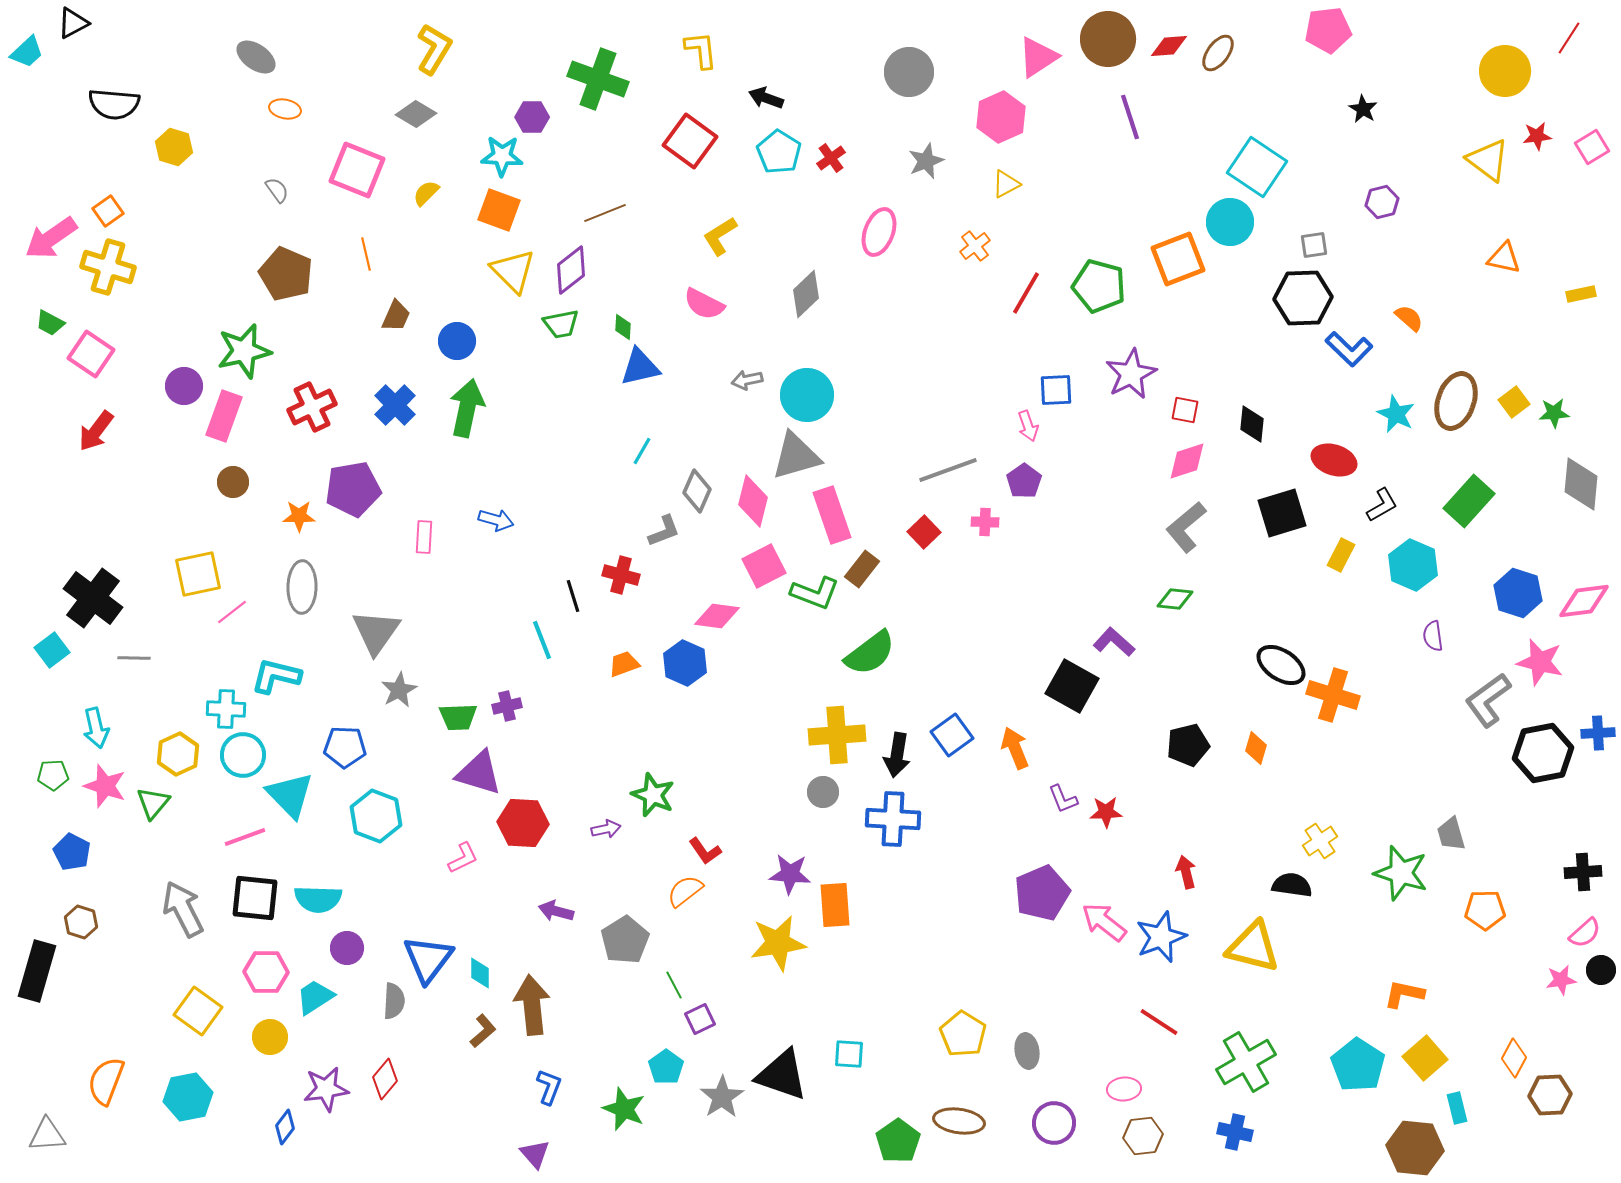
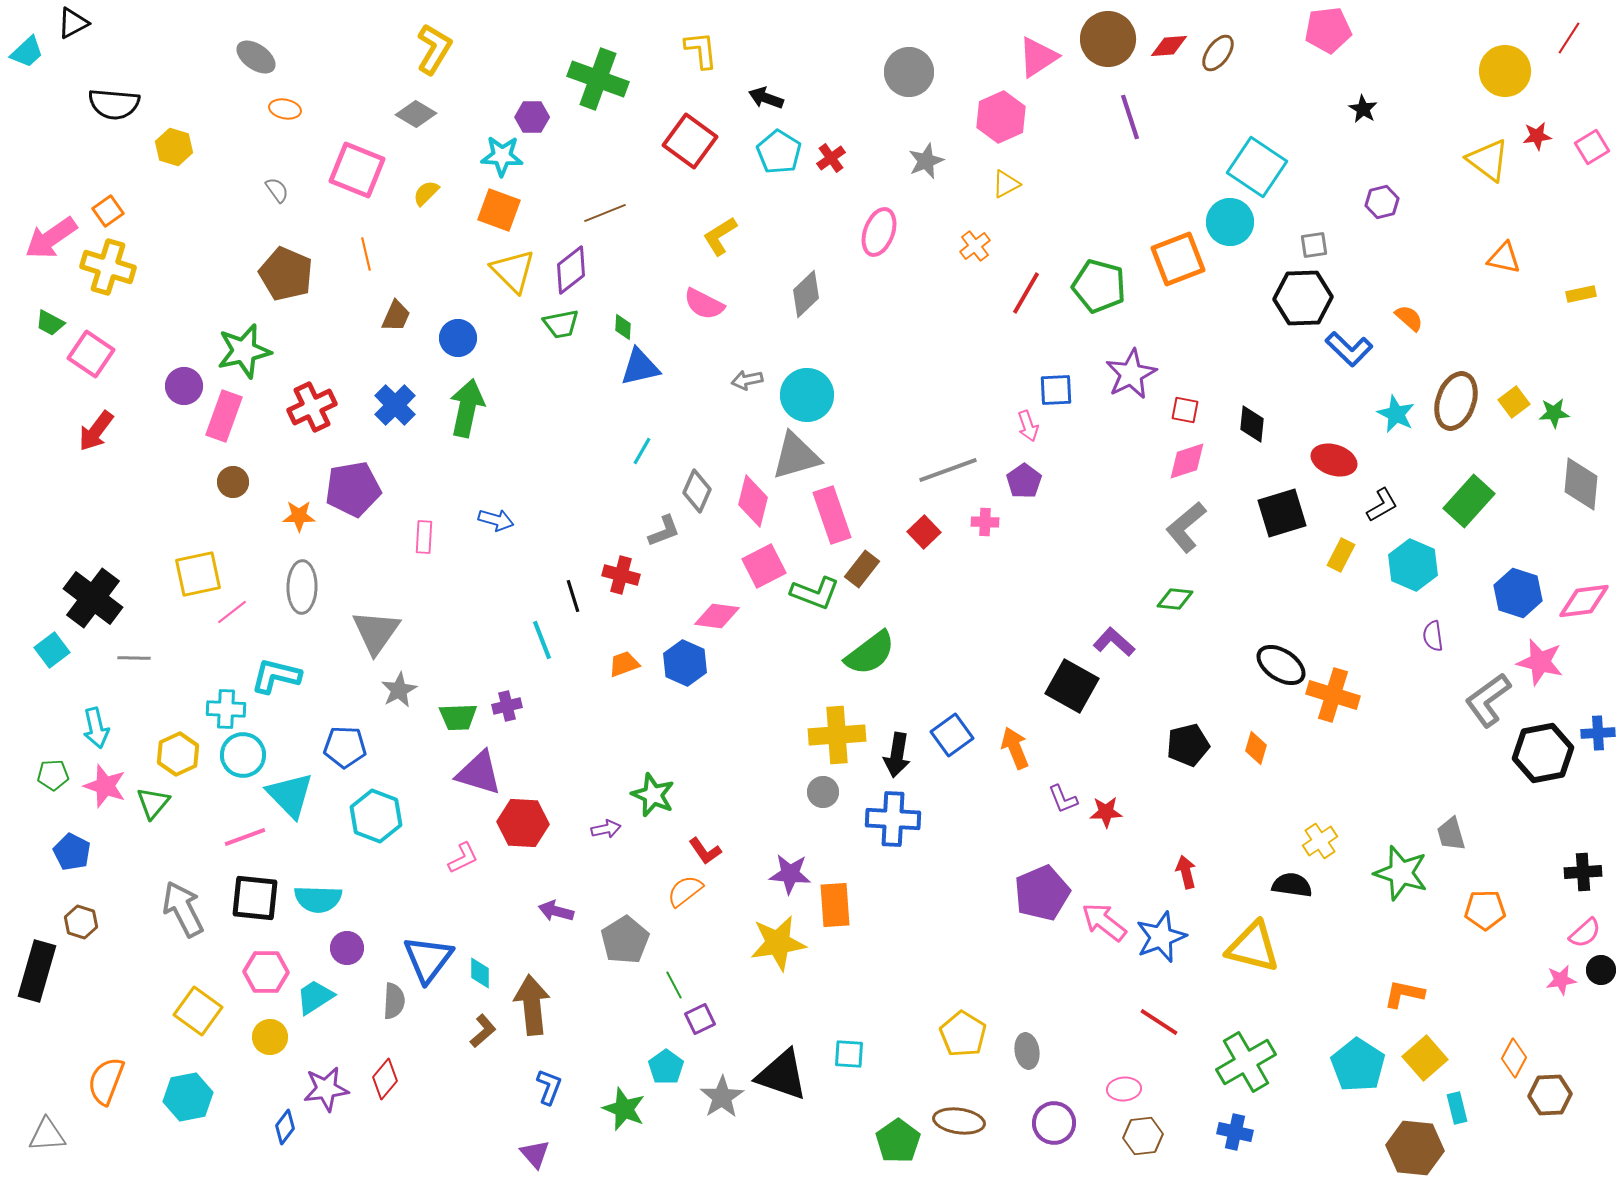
blue circle at (457, 341): moved 1 px right, 3 px up
